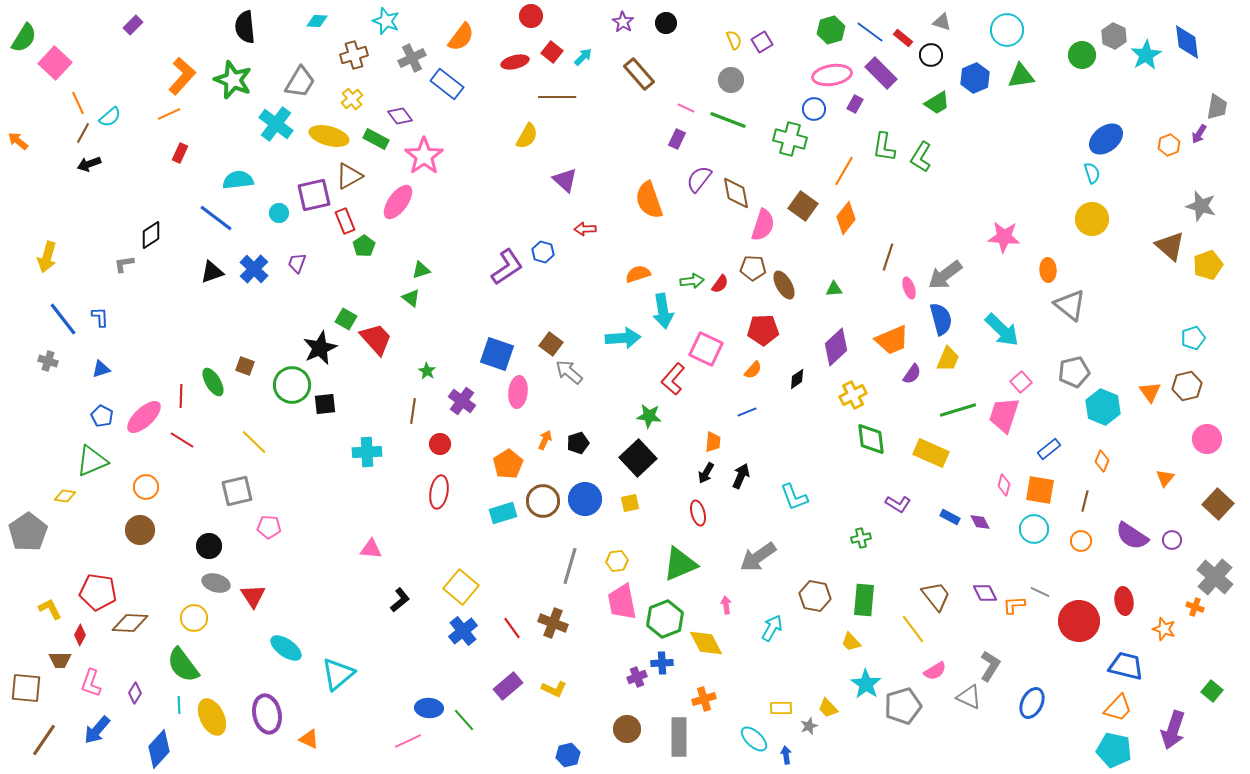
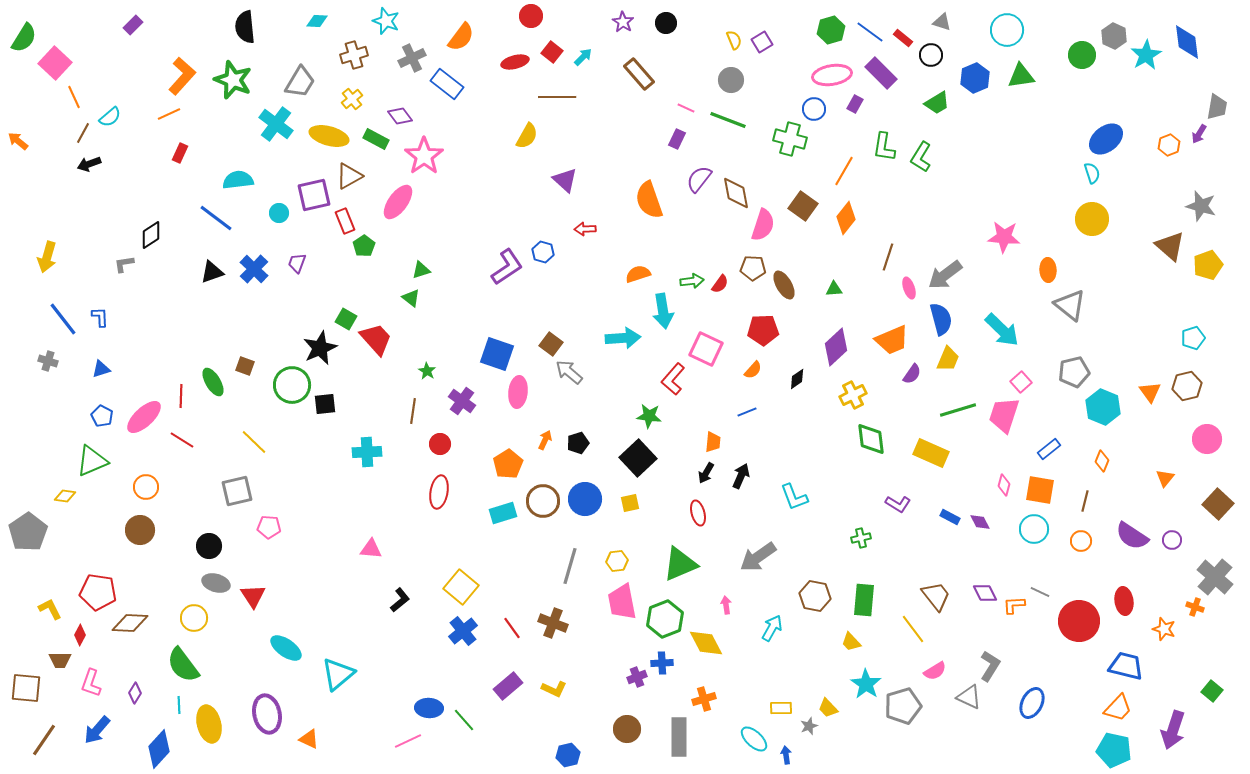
orange line at (78, 103): moved 4 px left, 6 px up
yellow ellipse at (212, 717): moved 3 px left, 7 px down; rotated 12 degrees clockwise
